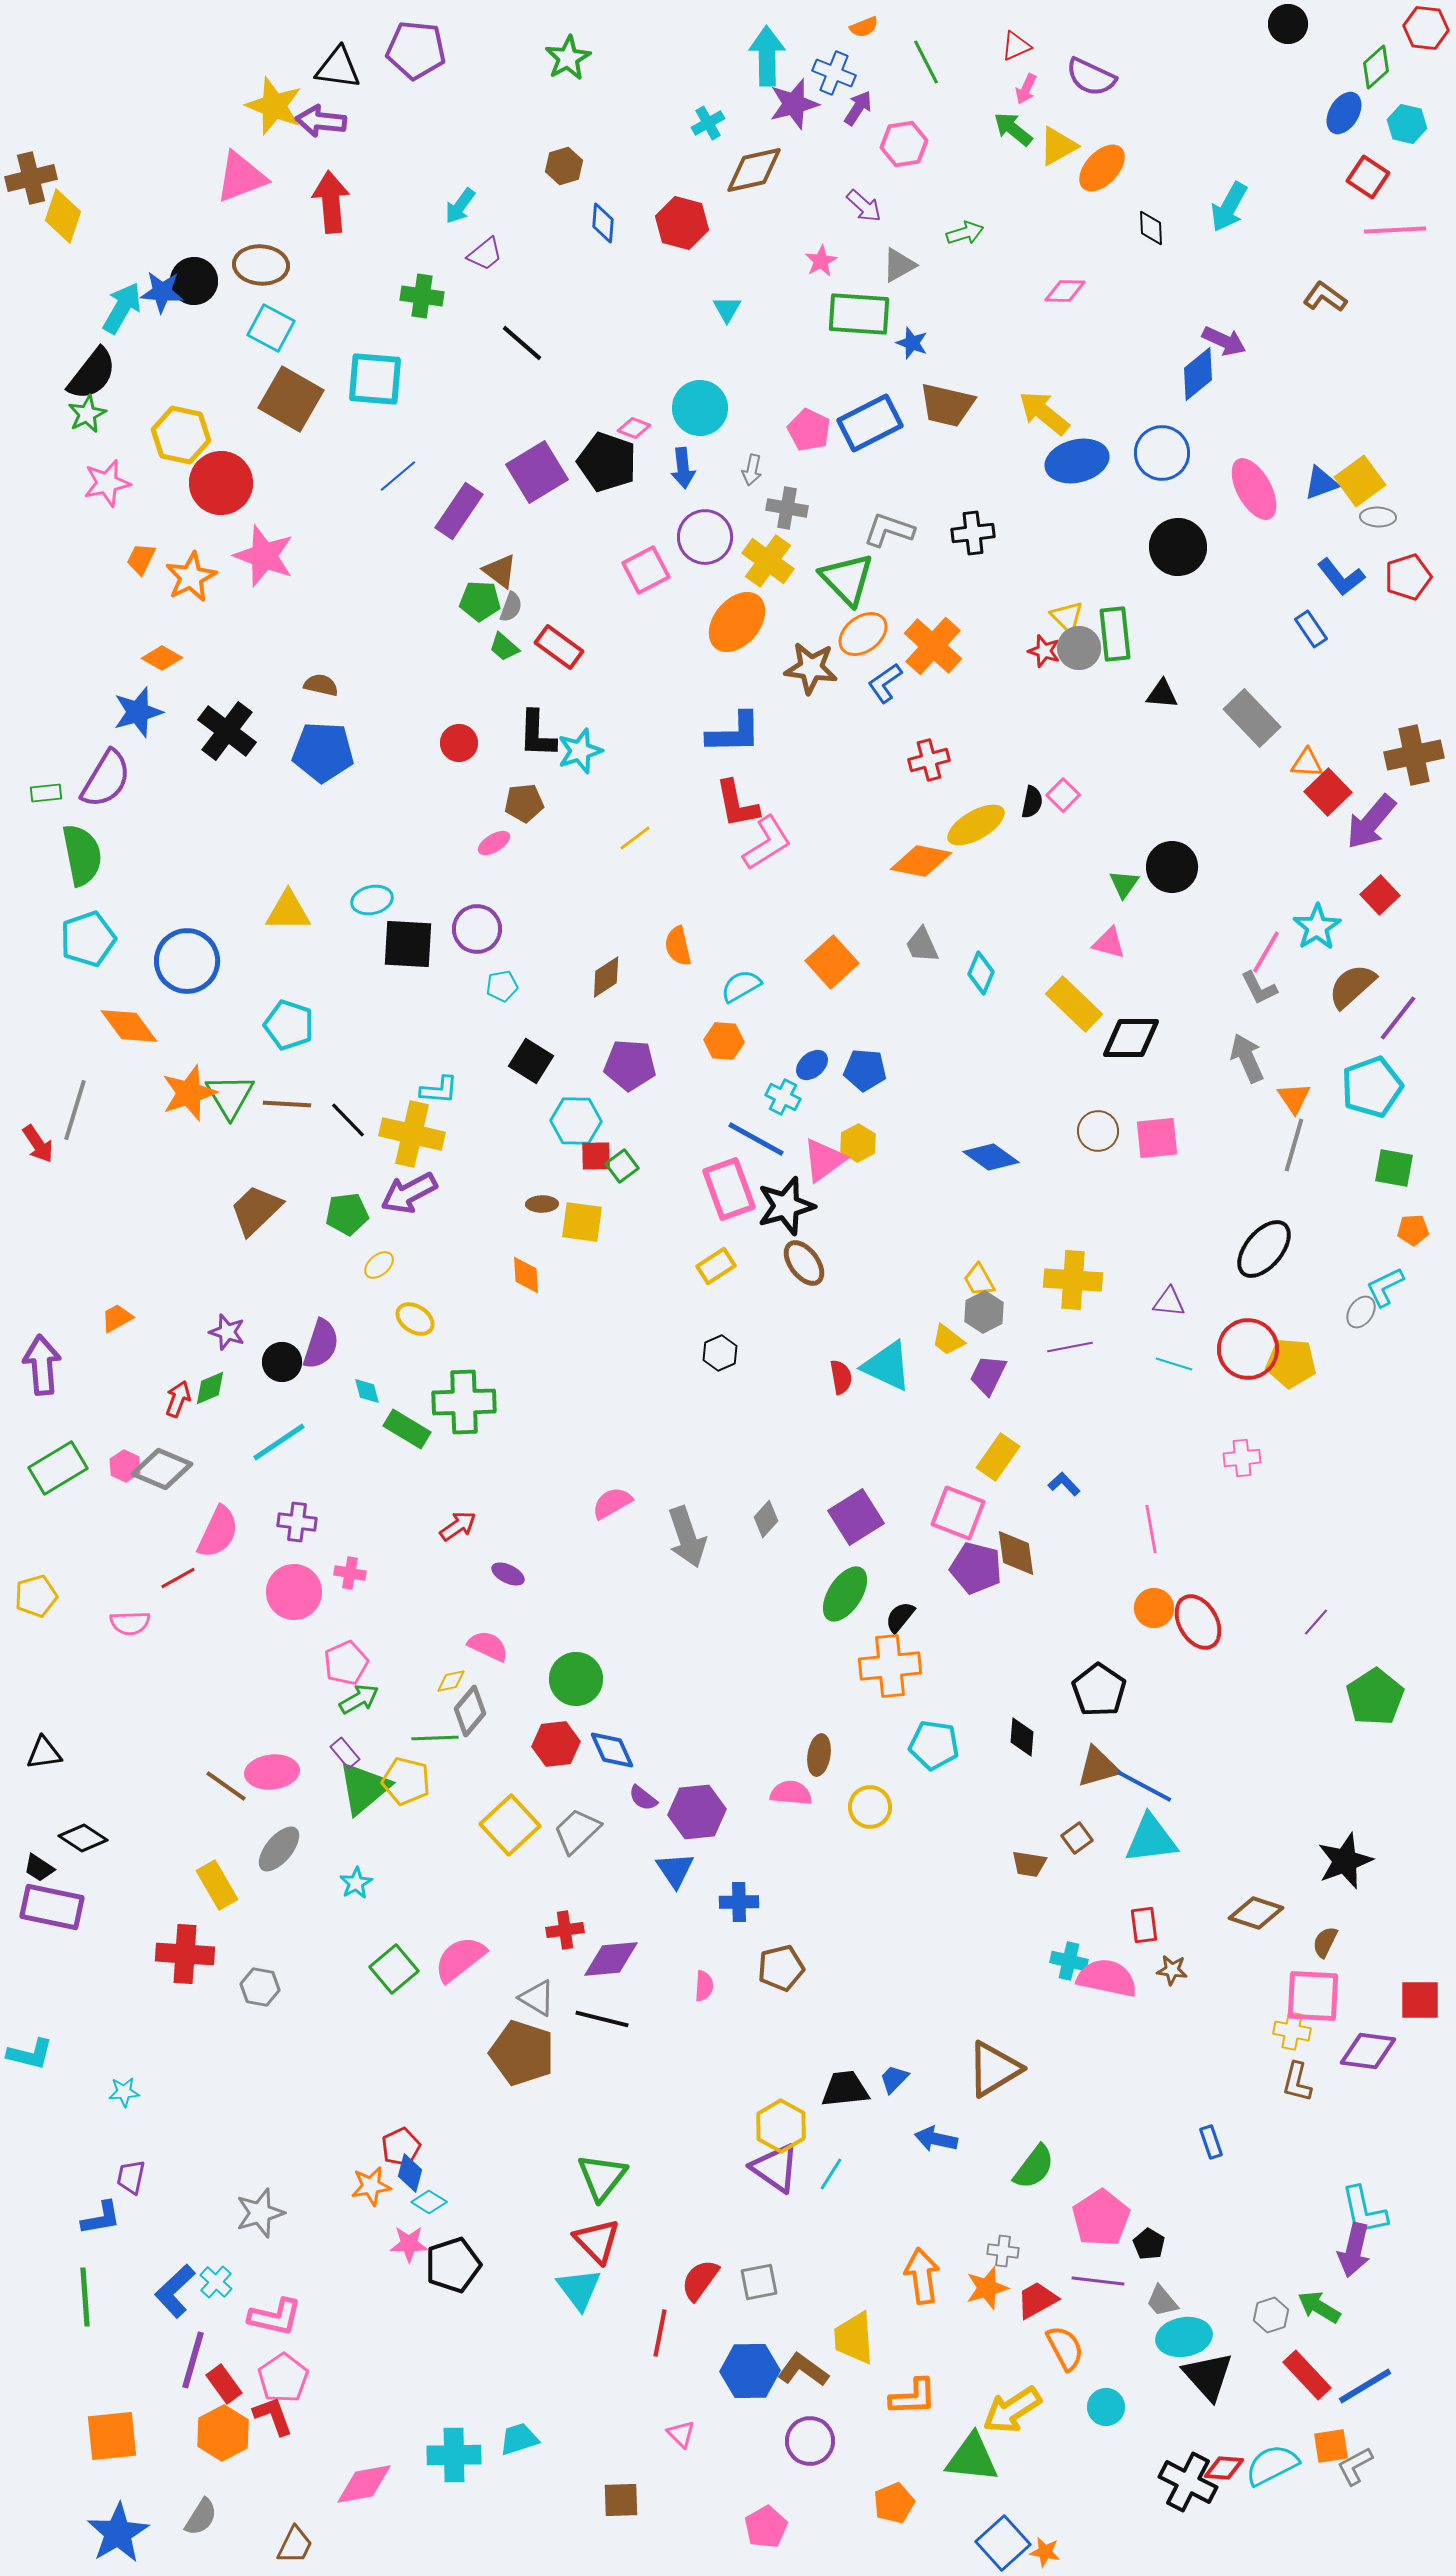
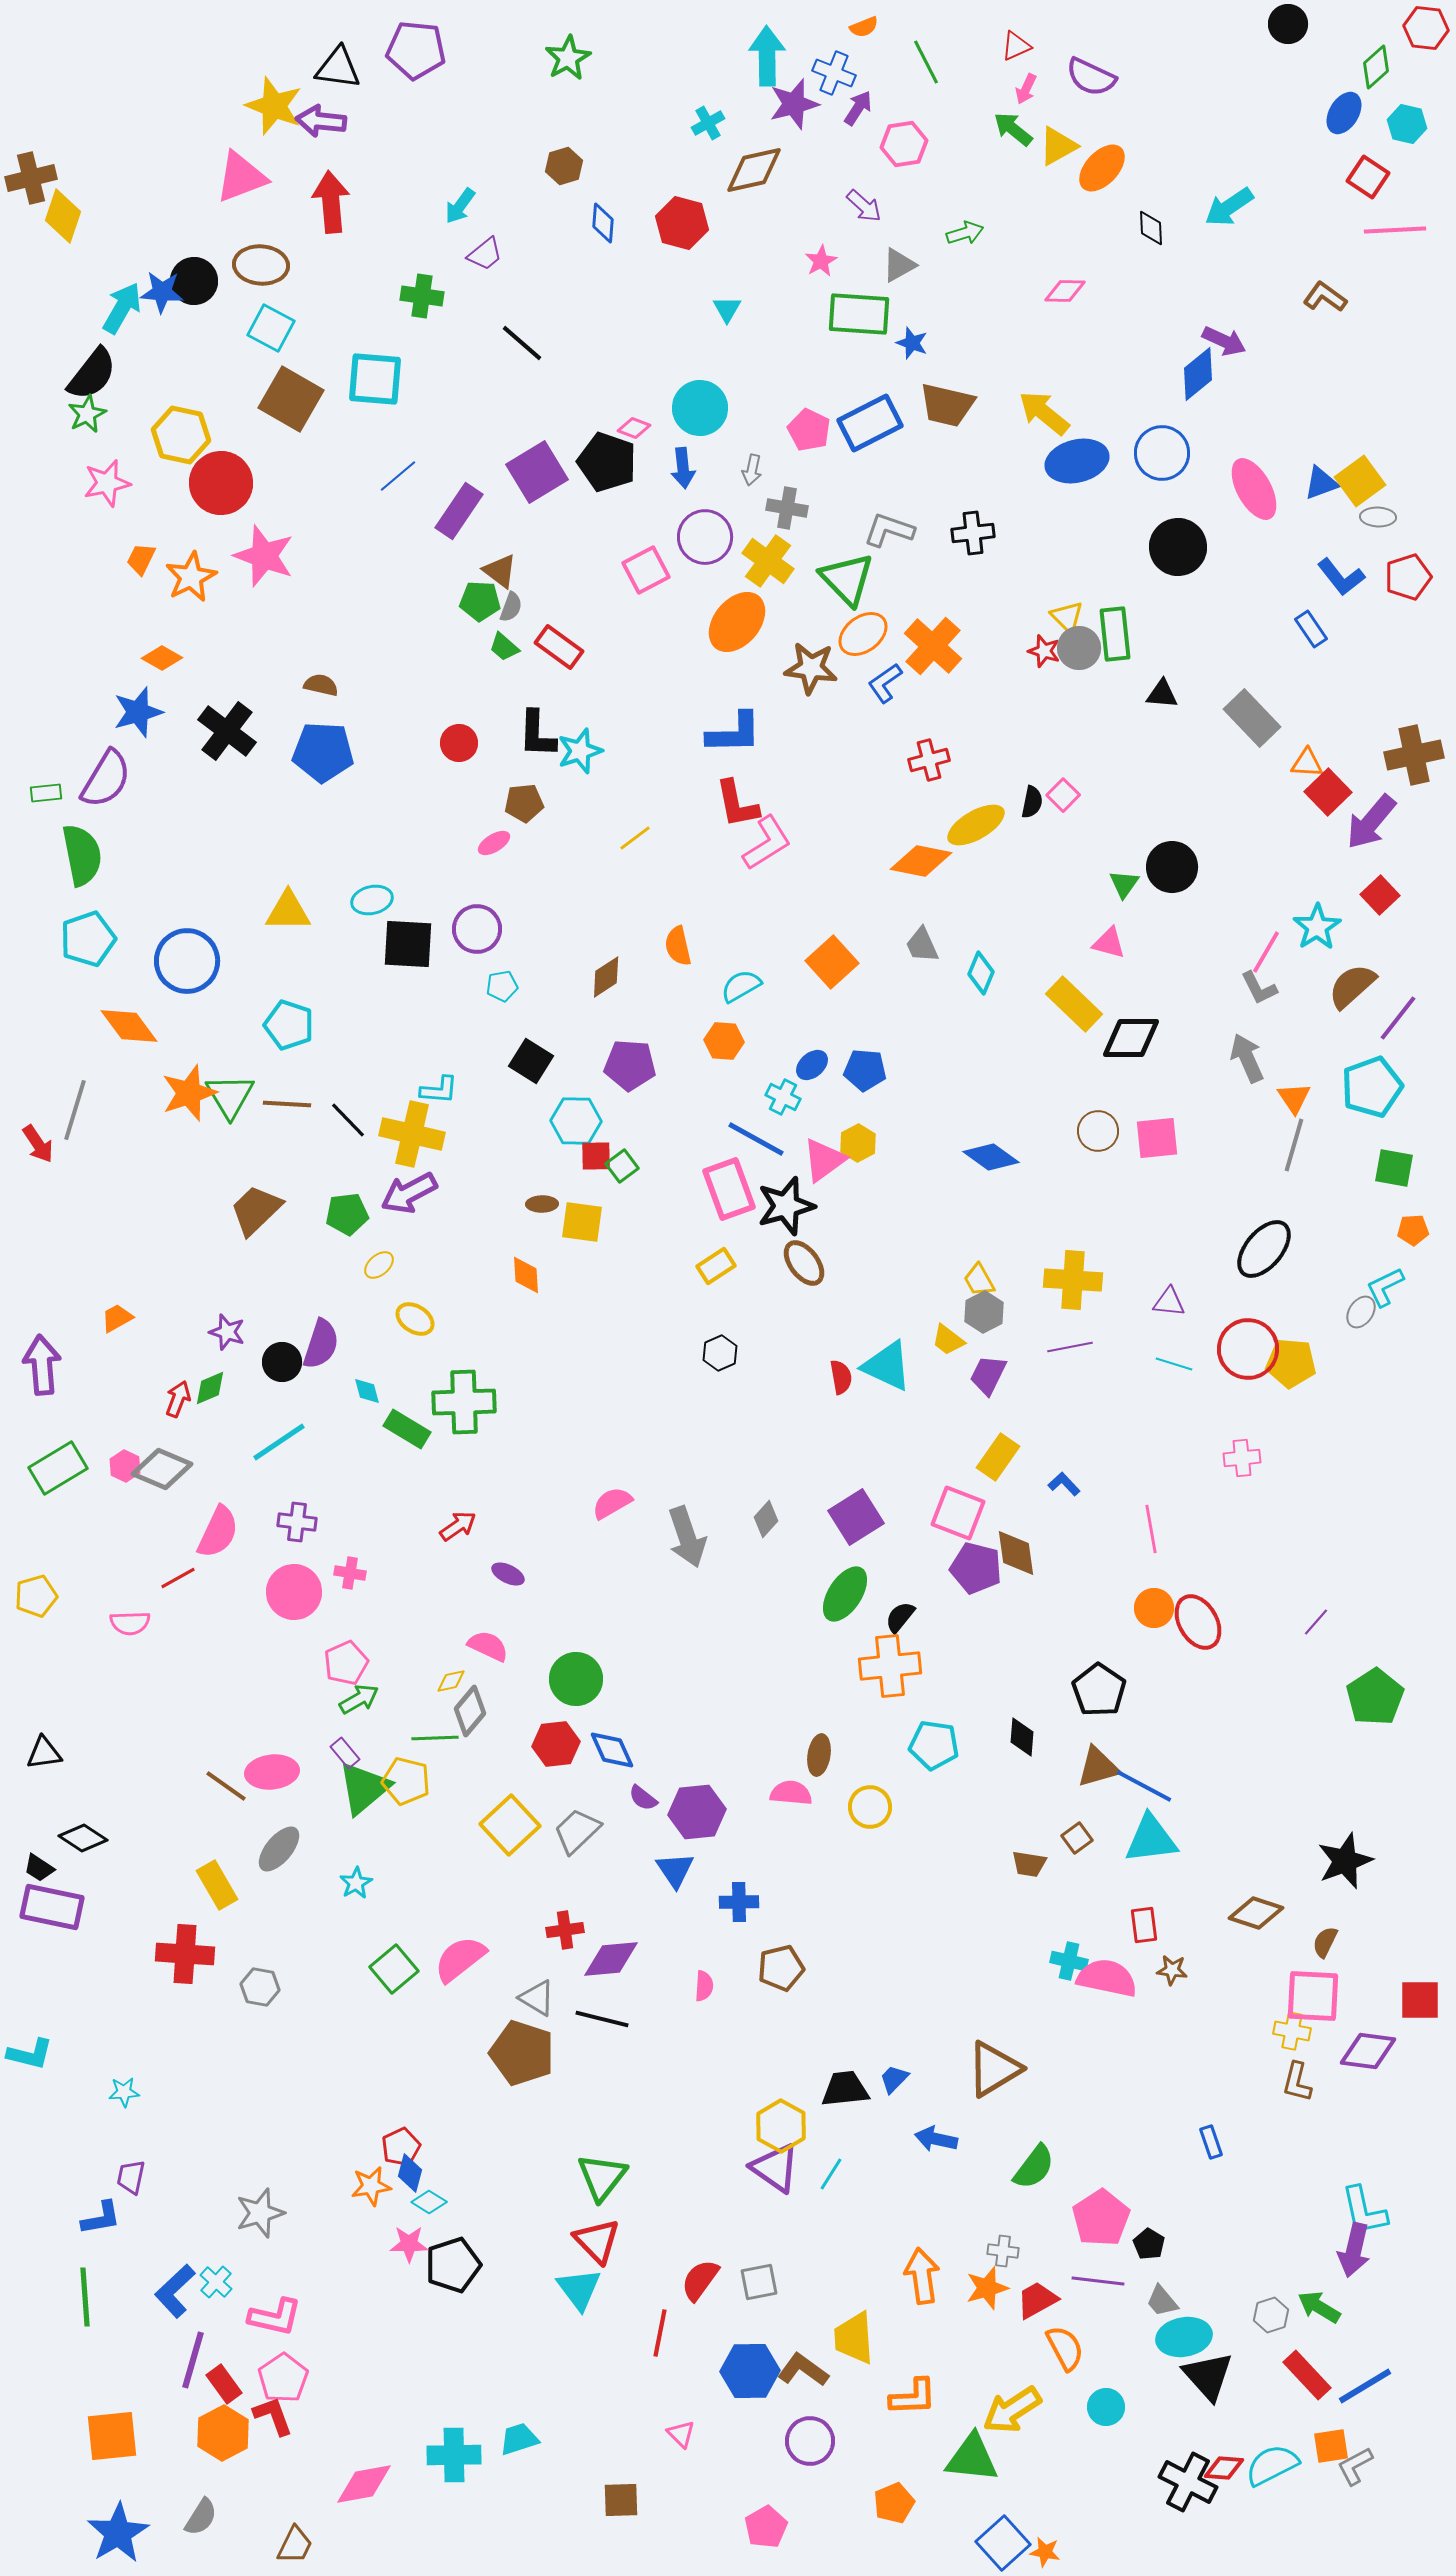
cyan arrow at (1229, 207): rotated 27 degrees clockwise
